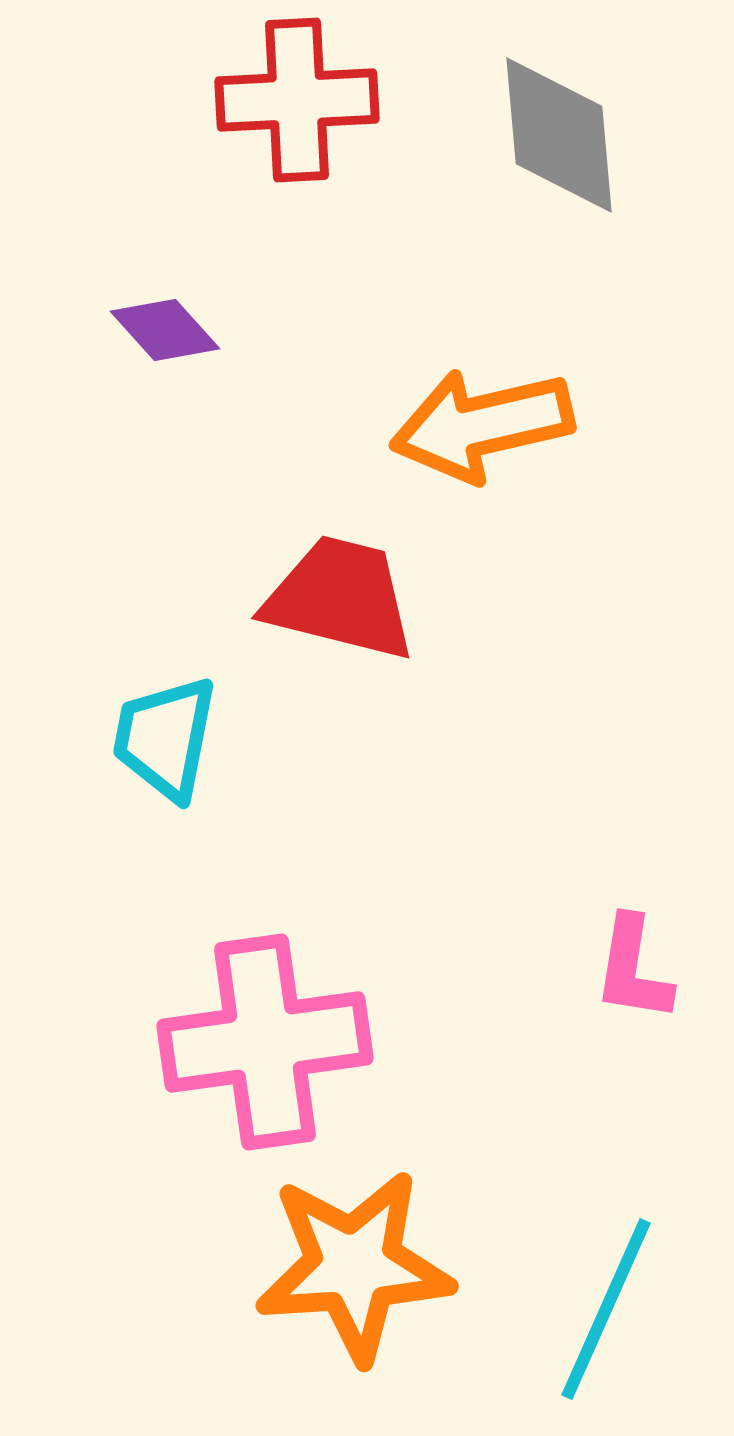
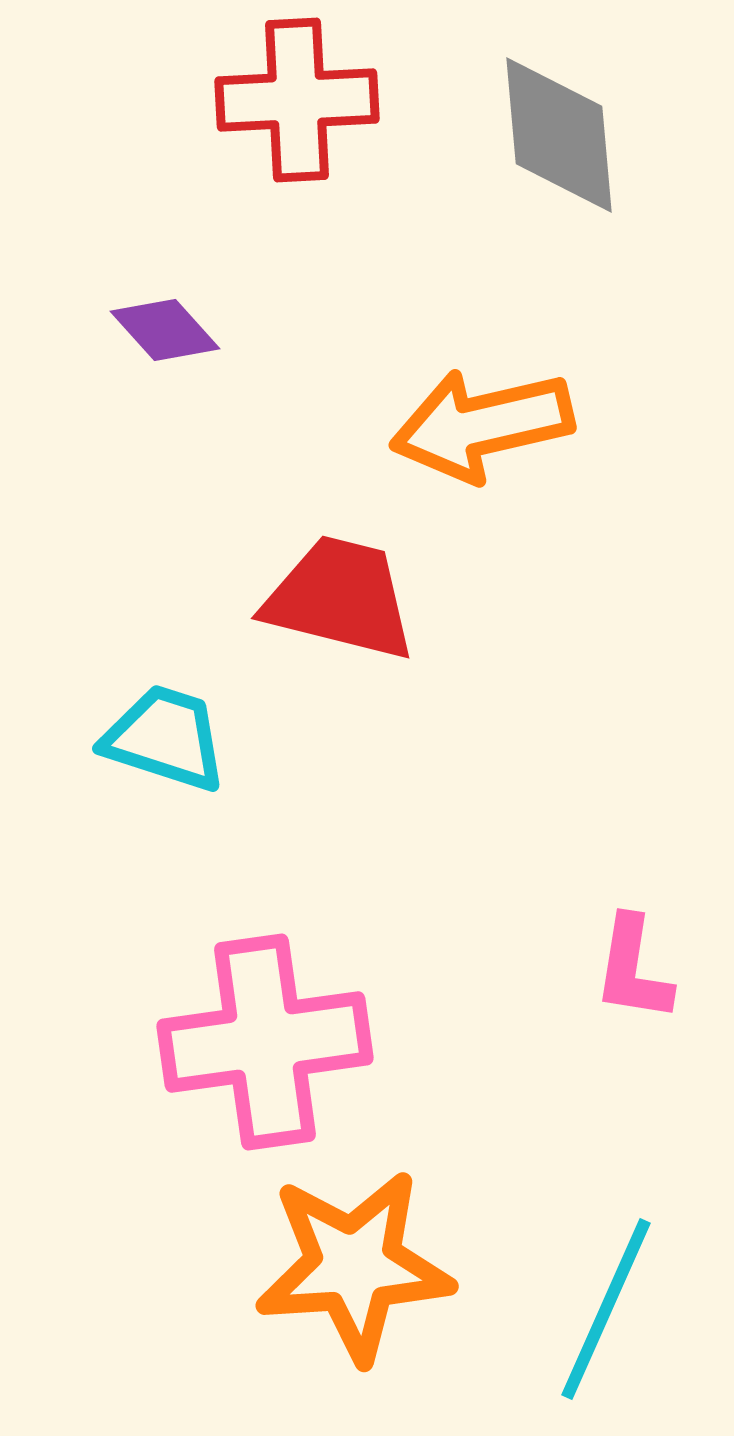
cyan trapezoid: rotated 97 degrees clockwise
